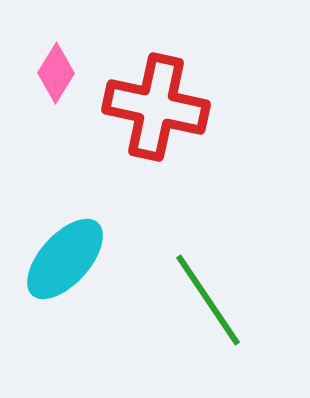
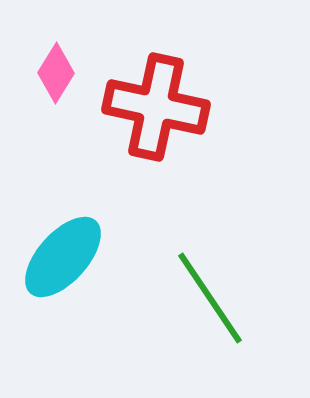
cyan ellipse: moved 2 px left, 2 px up
green line: moved 2 px right, 2 px up
